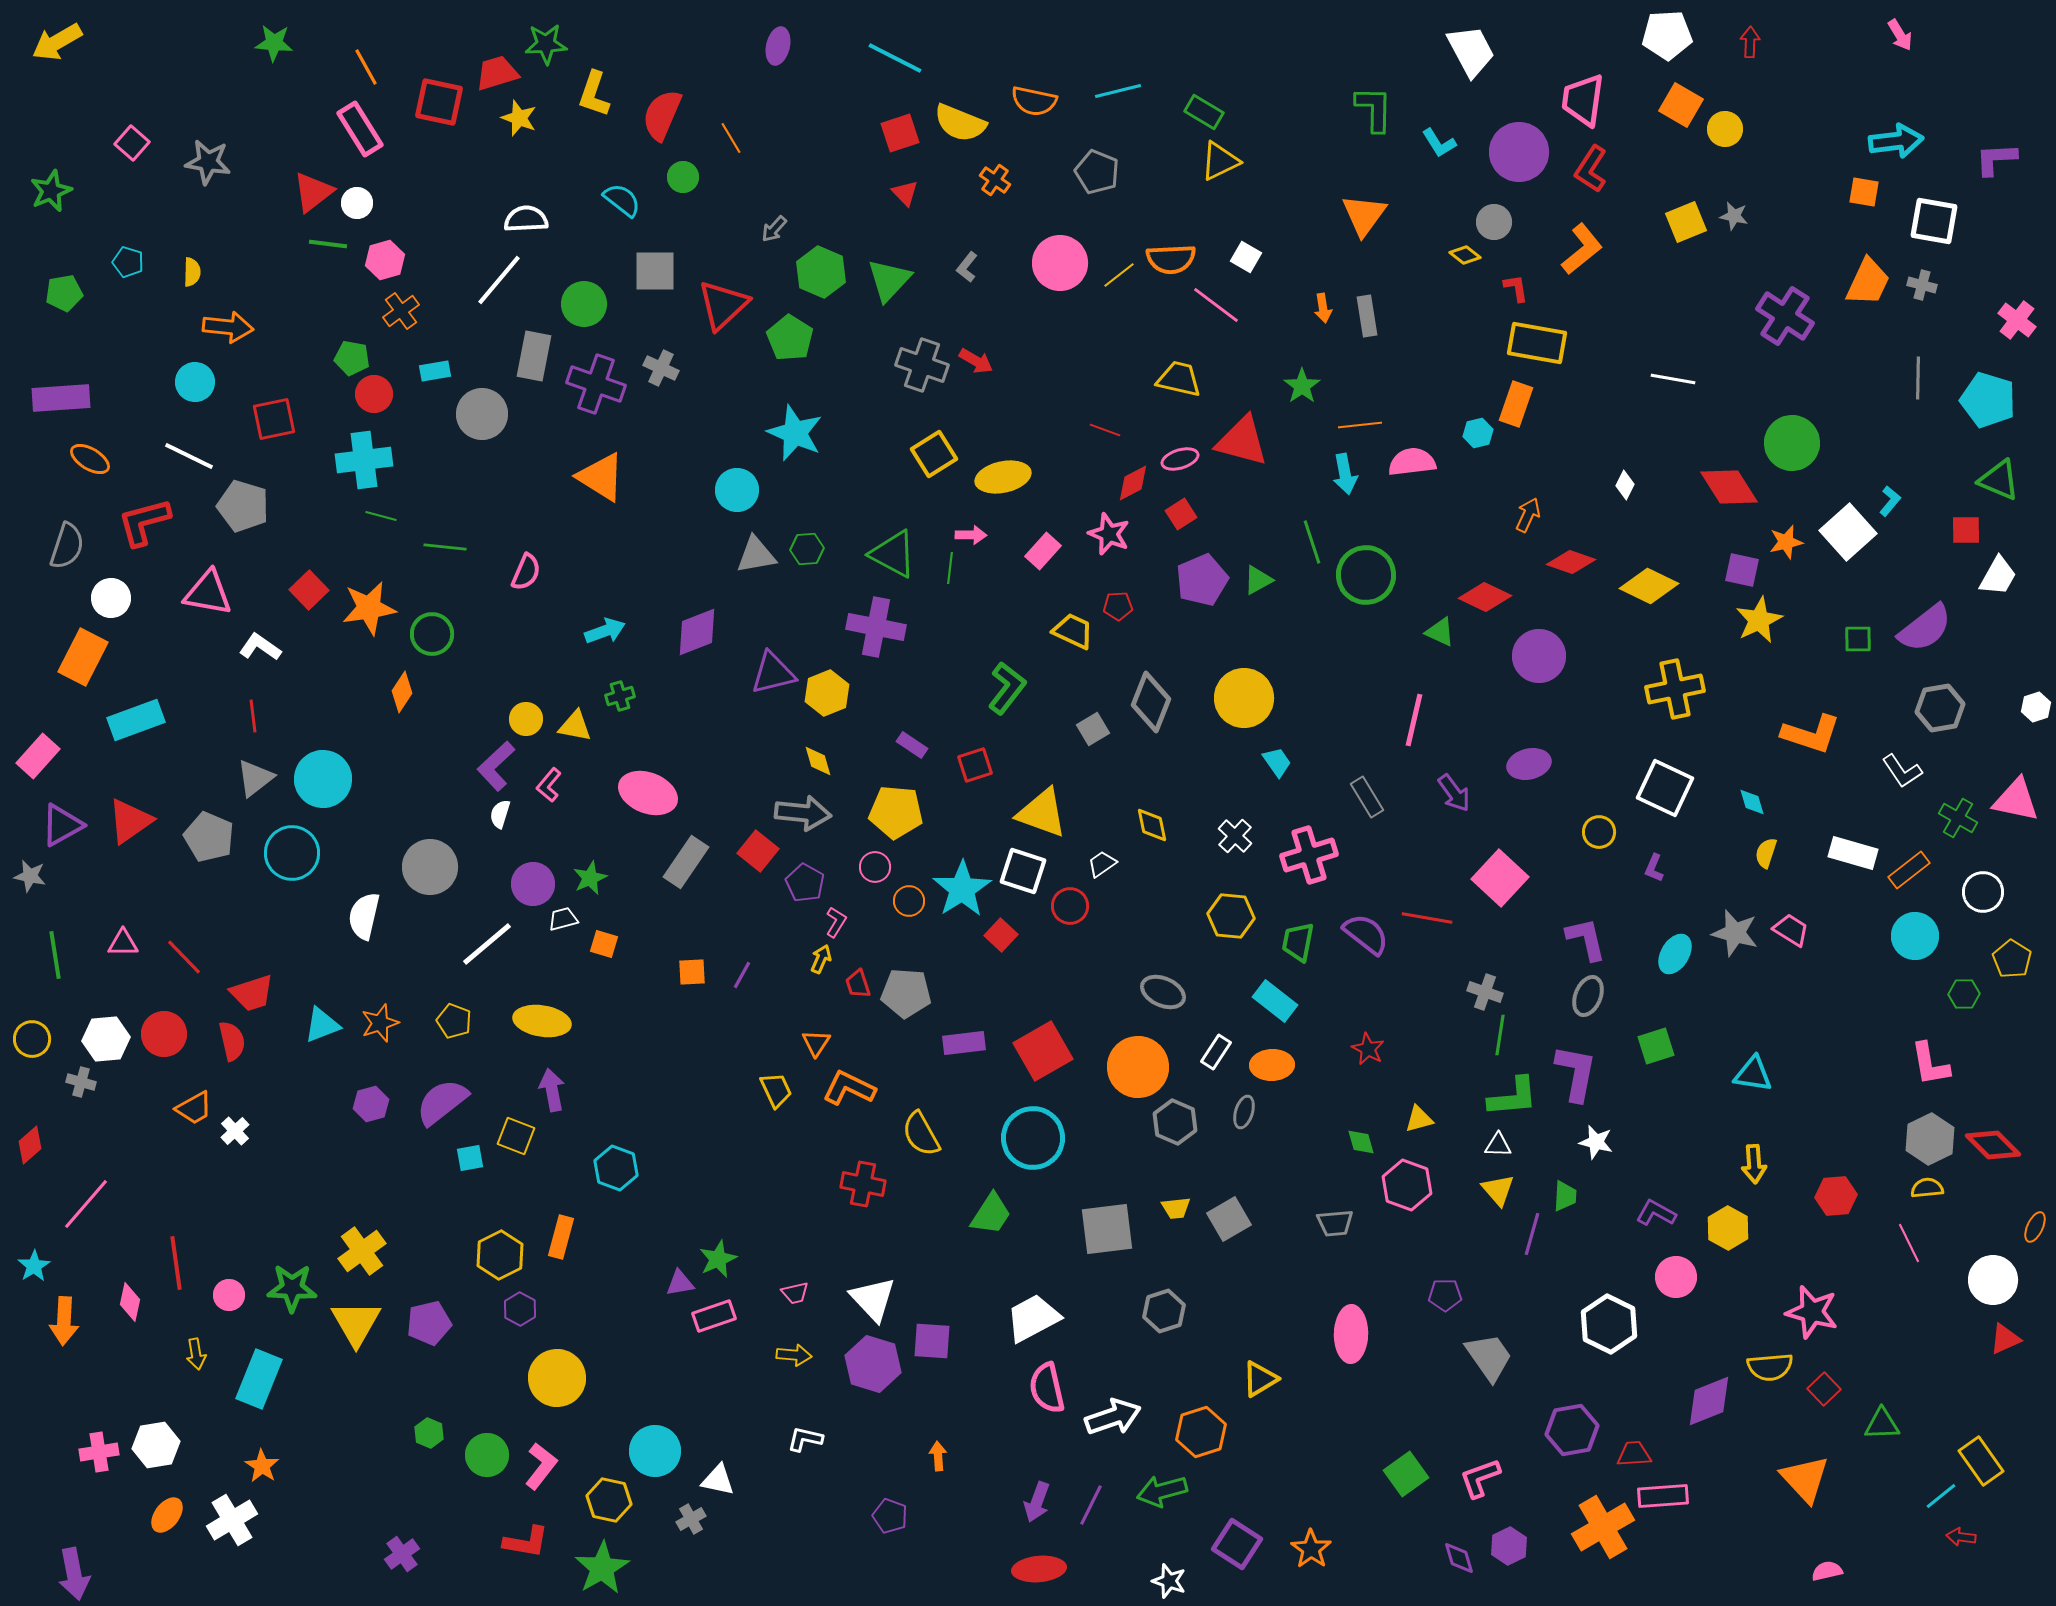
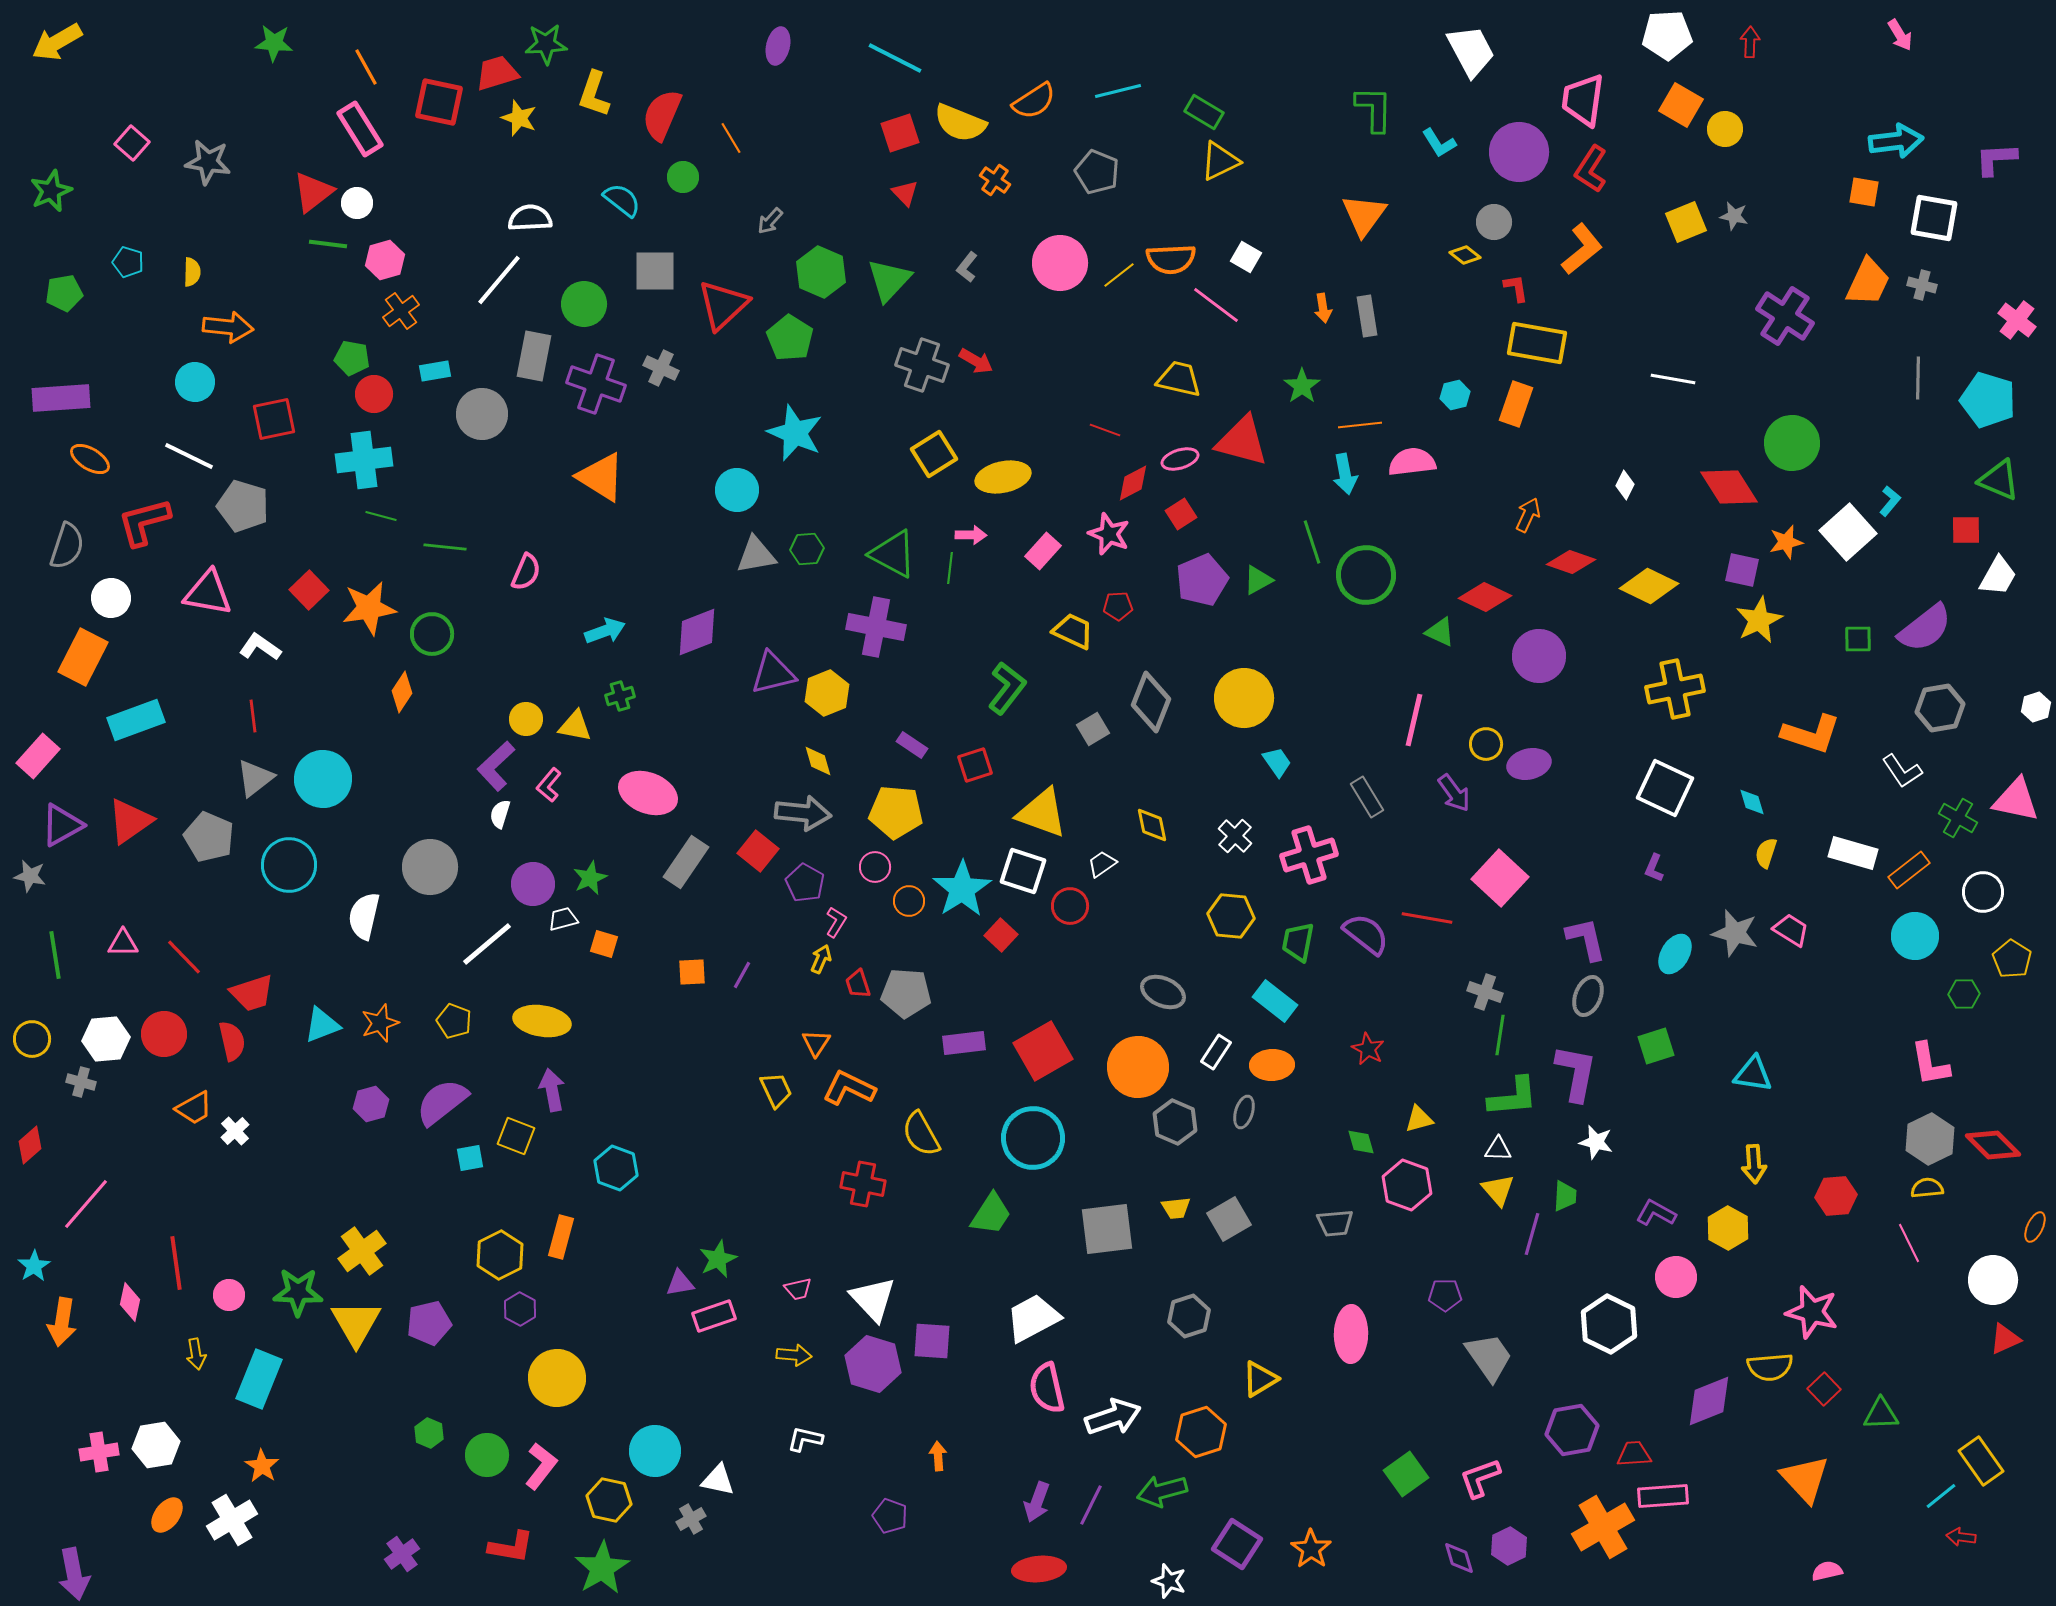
orange semicircle at (1034, 101): rotated 45 degrees counterclockwise
white semicircle at (526, 219): moved 4 px right, 1 px up
white square at (1934, 221): moved 3 px up
gray arrow at (774, 229): moved 4 px left, 8 px up
cyan hexagon at (1478, 433): moved 23 px left, 38 px up
yellow circle at (1599, 832): moved 113 px left, 88 px up
cyan circle at (292, 853): moved 3 px left, 12 px down
white triangle at (1498, 1145): moved 4 px down
green star at (292, 1288): moved 6 px right, 4 px down
pink trapezoid at (795, 1293): moved 3 px right, 4 px up
gray hexagon at (1164, 1311): moved 25 px right, 5 px down
orange arrow at (64, 1321): moved 2 px left, 1 px down; rotated 6 degrees clockwise
green triangle at (1882, 1424): moved 1 px left, 10 px up
red L-shape at (526, 1542): moved 15 px left, 5 px down
